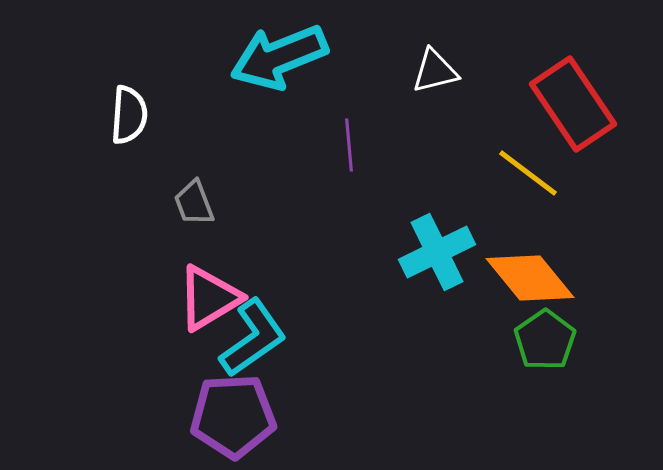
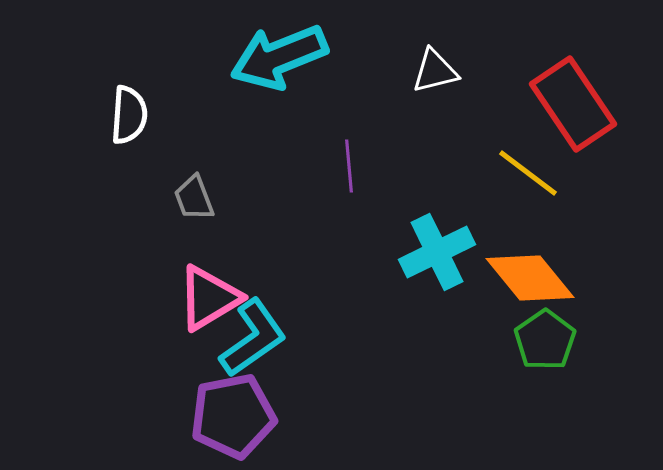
purple line: moved 21 px down
gray trapezoid: moved 5 px up
purple pentagon: rotated 8 degrees counterclockwise
